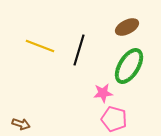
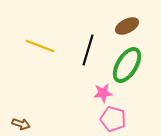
brown ellipse: moved 1 px up
black line: moved 9 px right
green ellipse: moved 2 px left, 1 px up
pink pentagon: moved 1 px left
